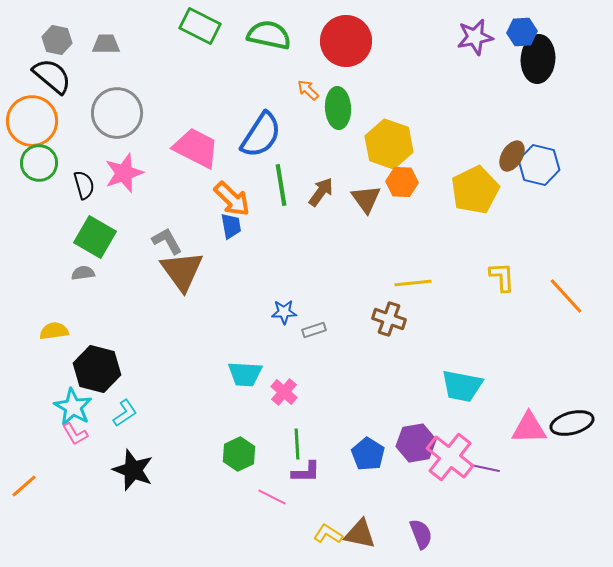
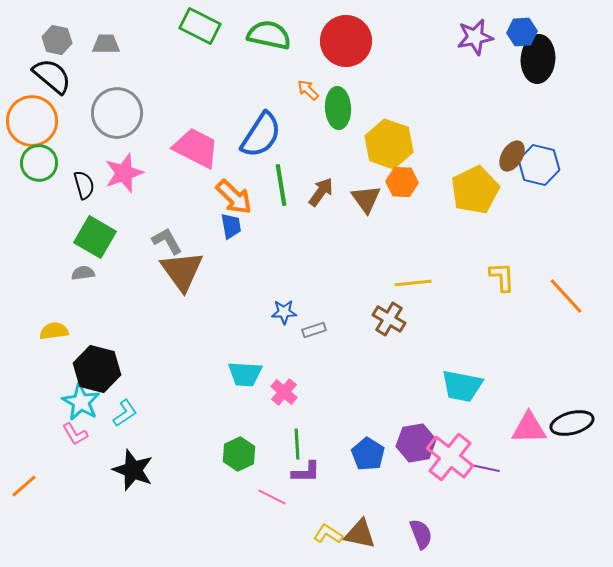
orange arrow at (232, 199): moved 2 px right, 2 px up
brown cross at (389, 319): rotated 12 degrees clockwise
cyan star at (73, 407): moved 8 px right, 5 px up
